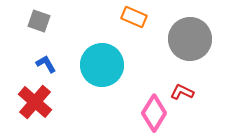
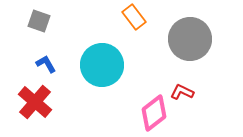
orange rectangle: rotated 30 degrees clockwise
pink diamond: rotated 21 degrees clockwise
